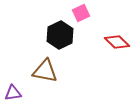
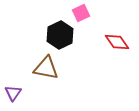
red diamond: rotated 10 degrees clockwise
brown triangle: moved 1 px right, 3 px up
purple triangle: rotated 48 degrees counterclockwise
